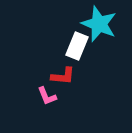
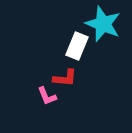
cyan star: moved 4 px right
red L-shape: moved 2 px right, 2 px down
